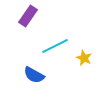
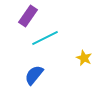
cyan line: moved 10 px left, 8 px up
blue semicircle: rotated 100 degrees clockwise
